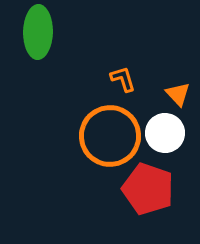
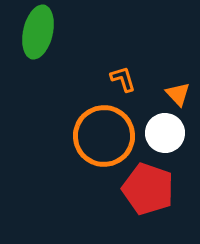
green ellipse: rotated 12 degrees clockwise
orange circle: moved 6 px left
